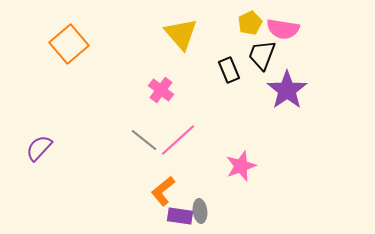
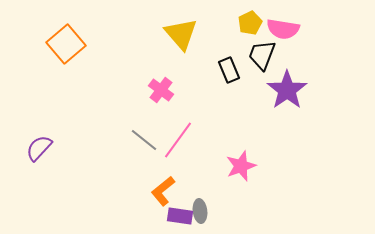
orange square: moved 3 px left
pink line: rotated 12 degrees counterclockwise
